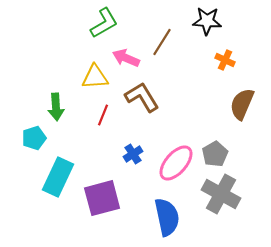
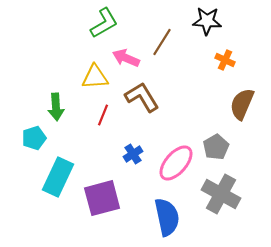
gray pentagon: moved 1 px right, 7 px up
